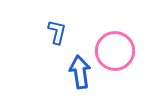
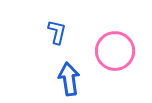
blue arrow: moved 11 px left, 7 px down
